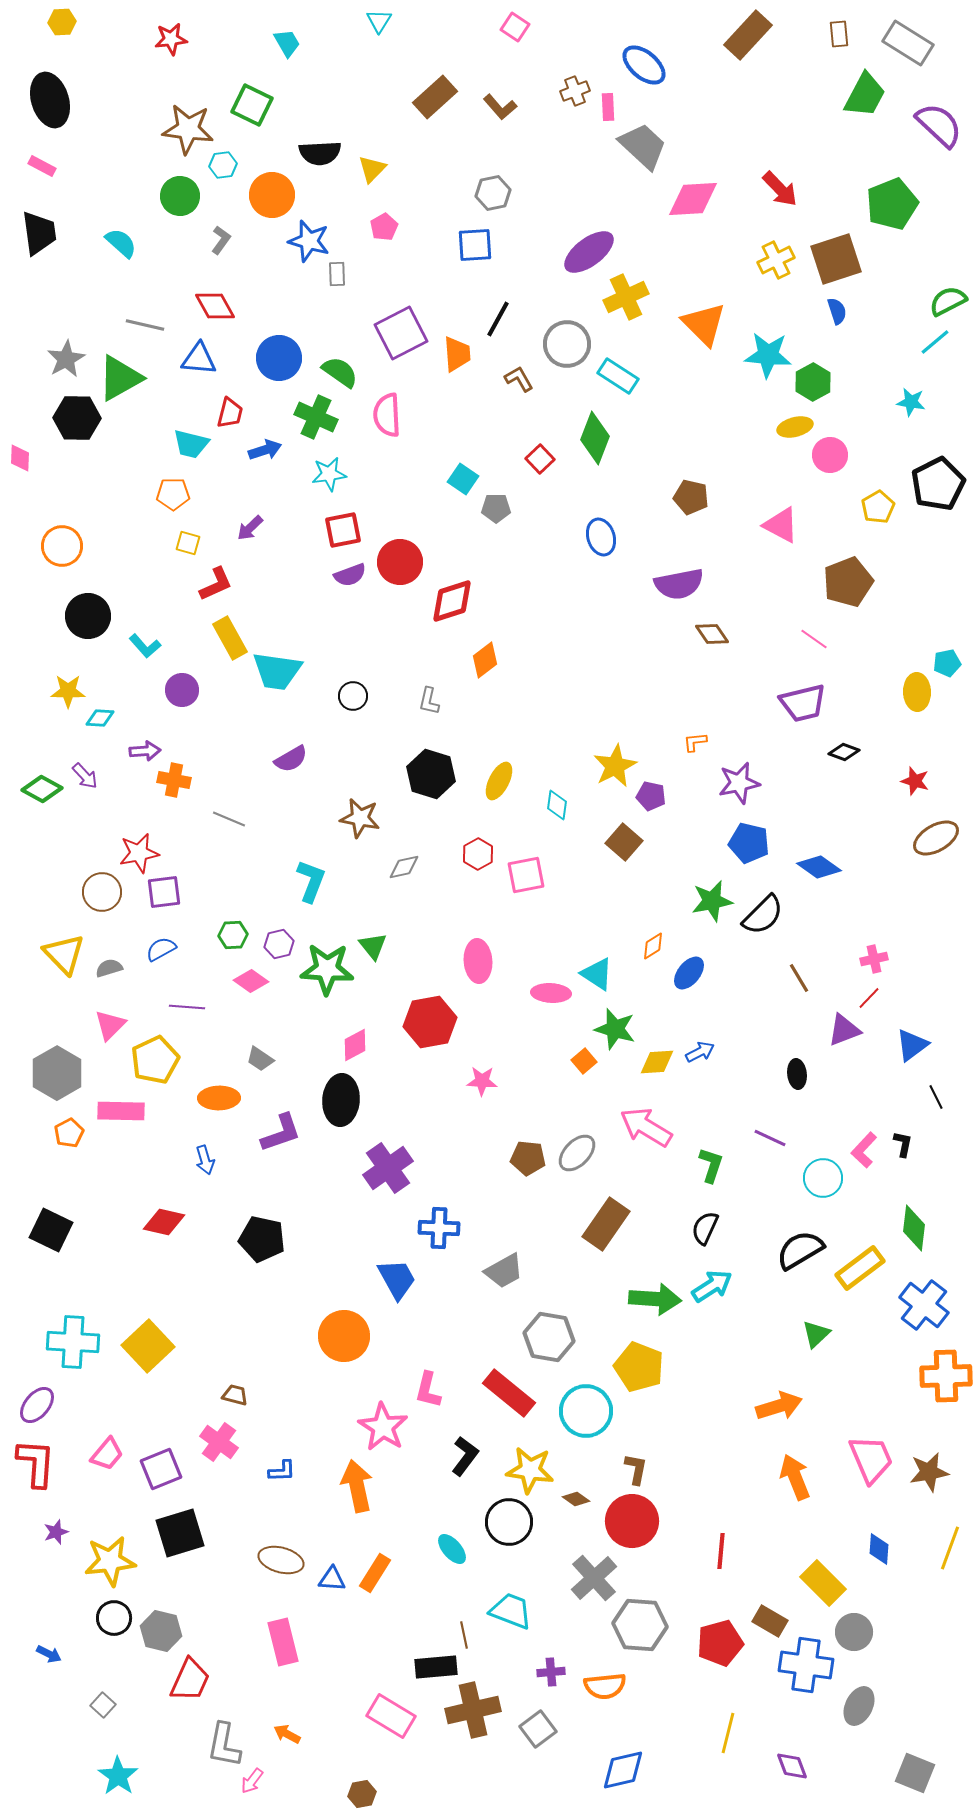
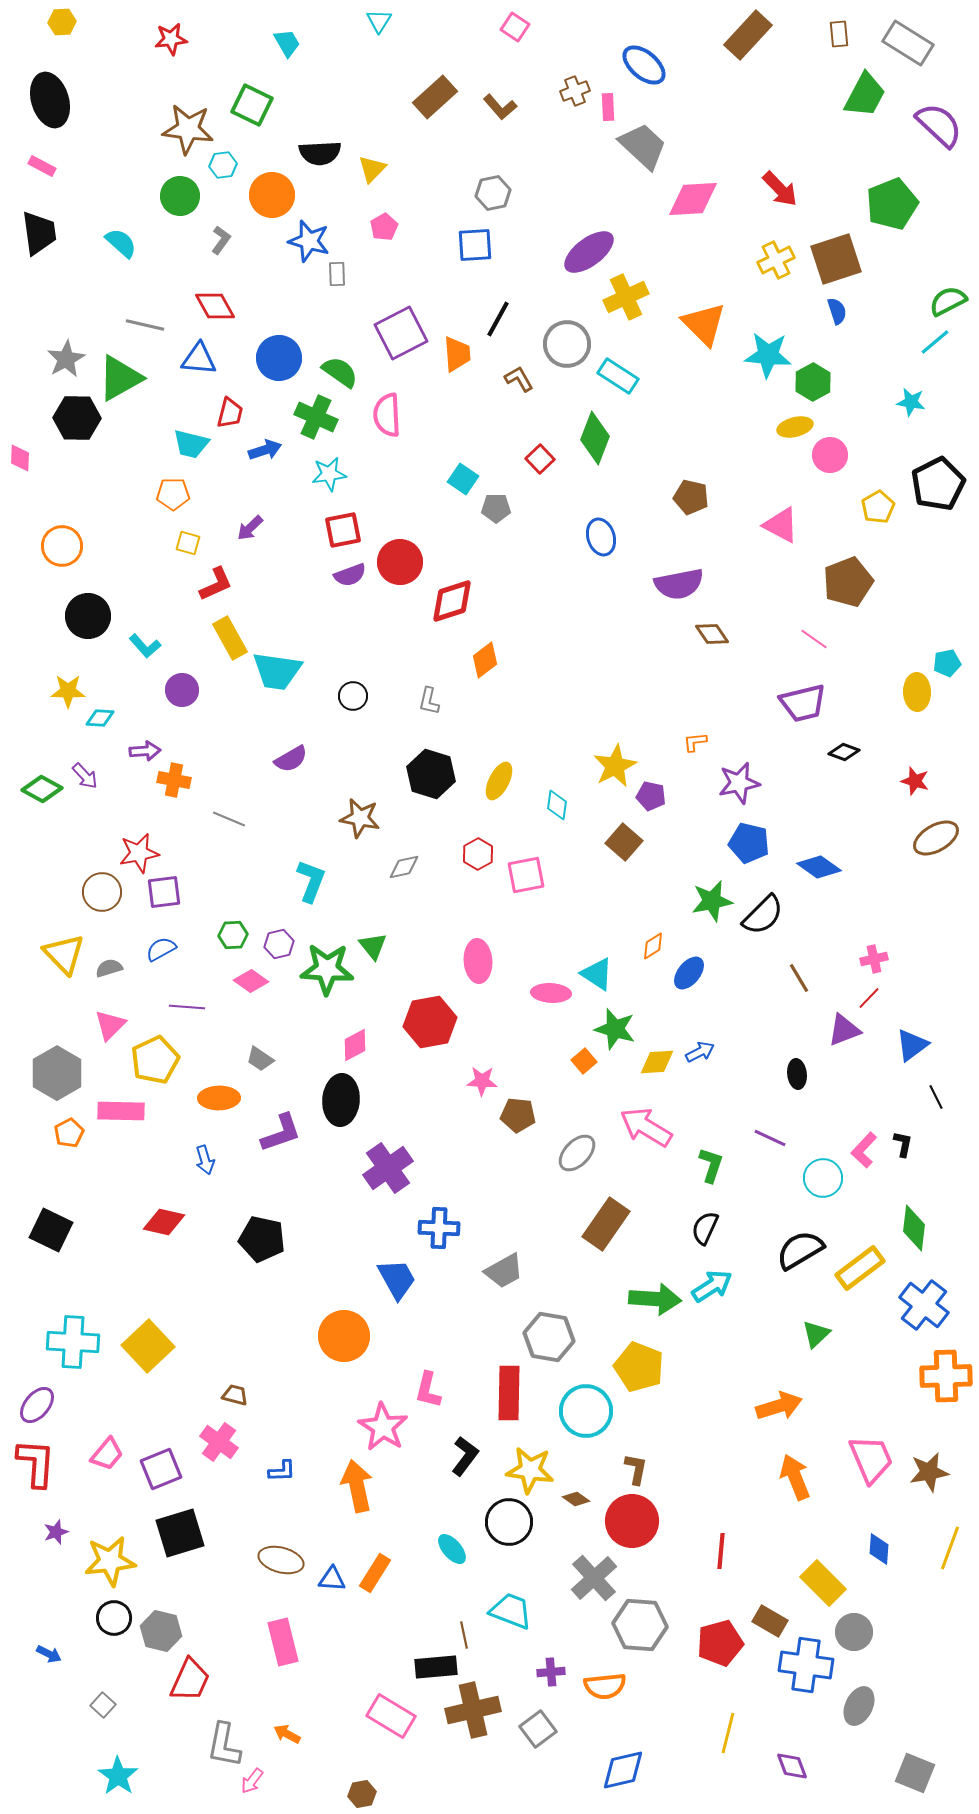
brown pentagon at (528, 1158): moved 10 px left, 43 px up
red rectangle at (509, 1393): rotated 52 degrees clockwise
